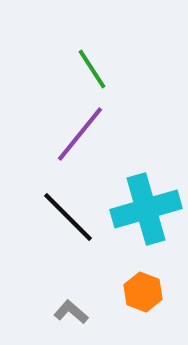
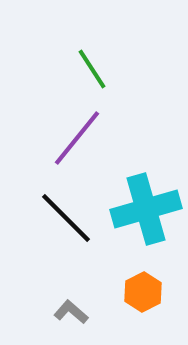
purple line: moved 3 px left, 4 px down
black line: moved 2 px left, 1 px down
orange hexagon: rotated 12 degrees clockwise
